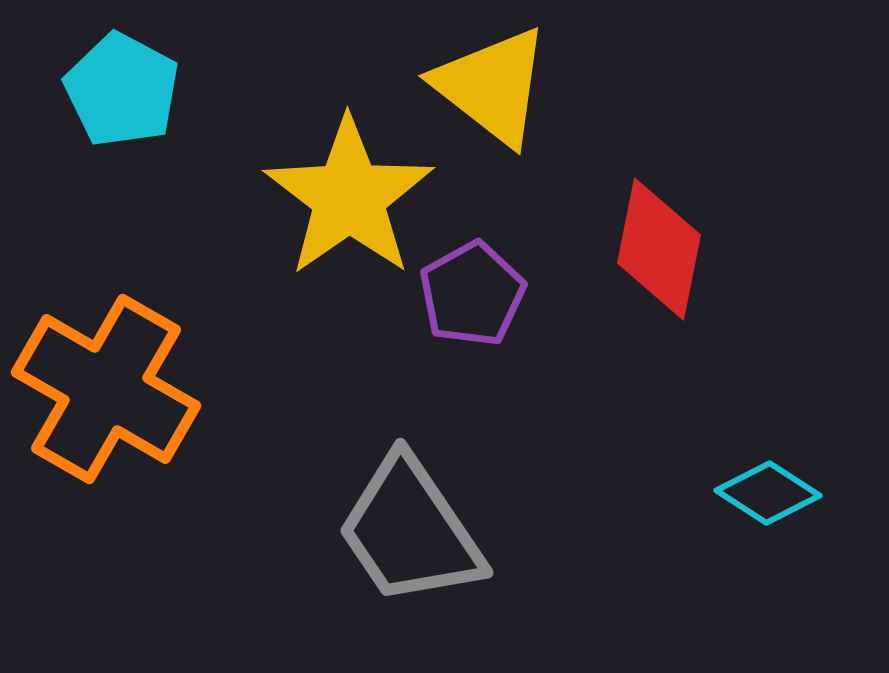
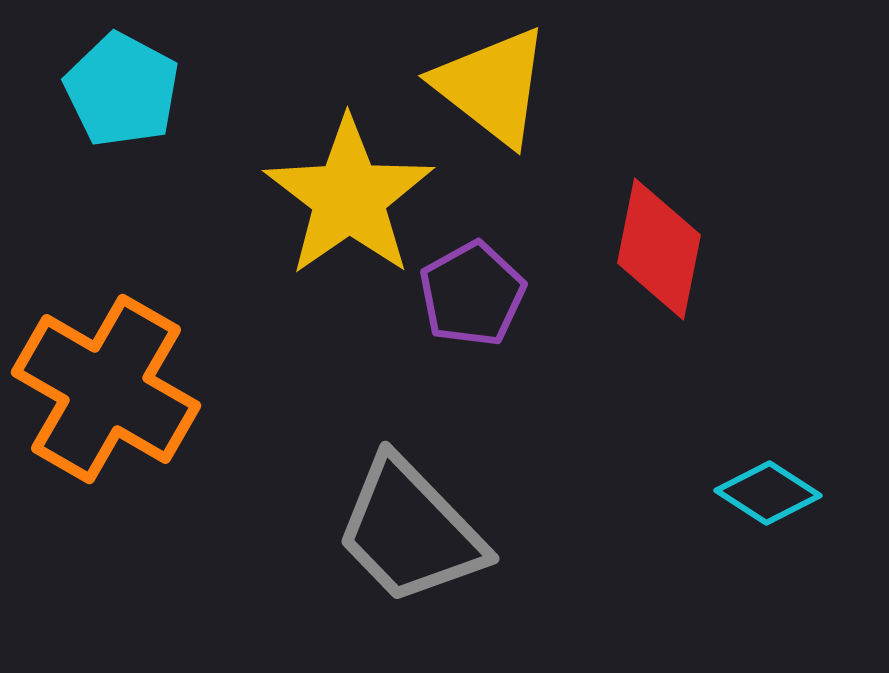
gray trapezoid: rotated 10 degrees counterclockwise
